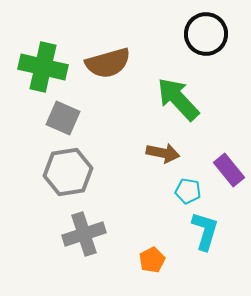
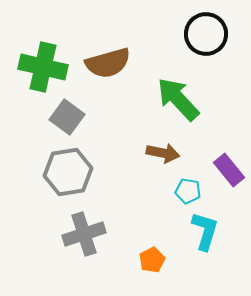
gray square: moved 4 px right, 1 px up; rotated 12 degrees clockwise
